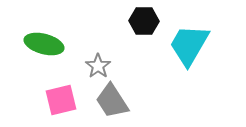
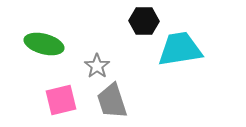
cyan trapezoid: moved 9 px left, 4 px down; rotated 51 degrees clockwise
gray star: moved 1 px left
gray trapezoid: rotated 15 degrees clockwise
